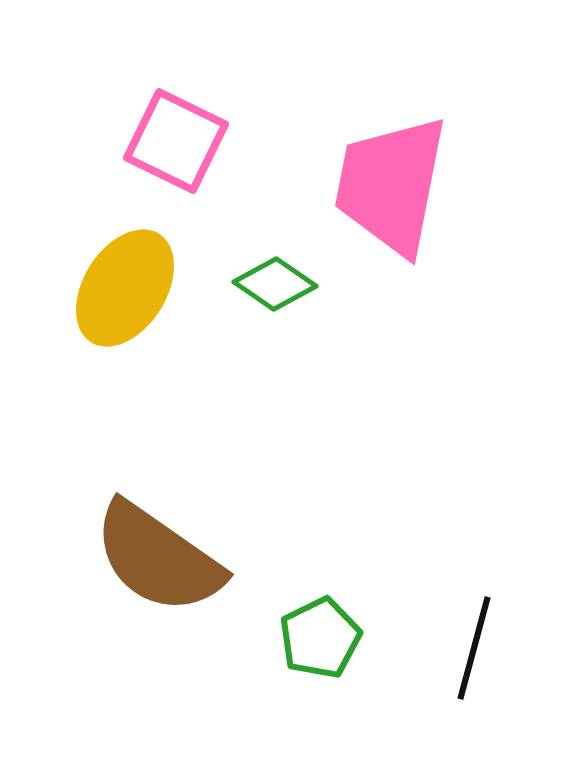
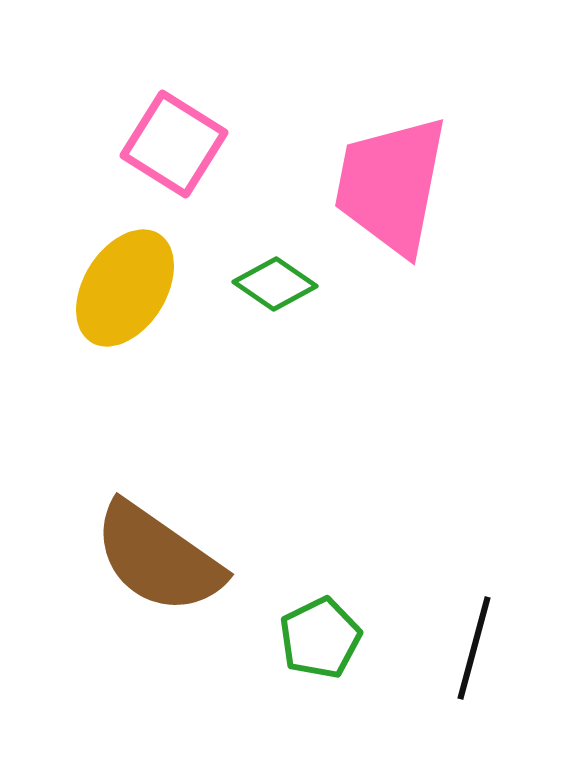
pink square: moved 2 px left, 3 px down; rotated 6 degrees clockwise
